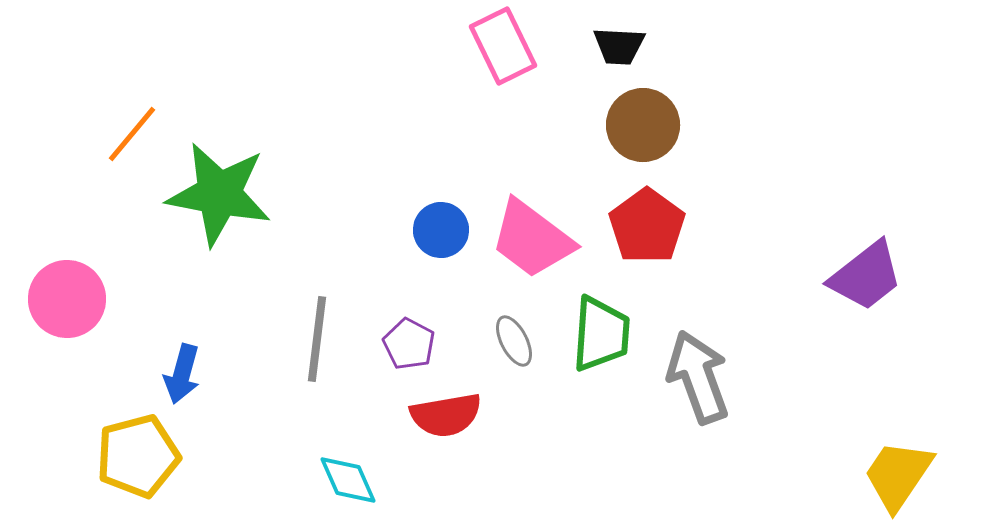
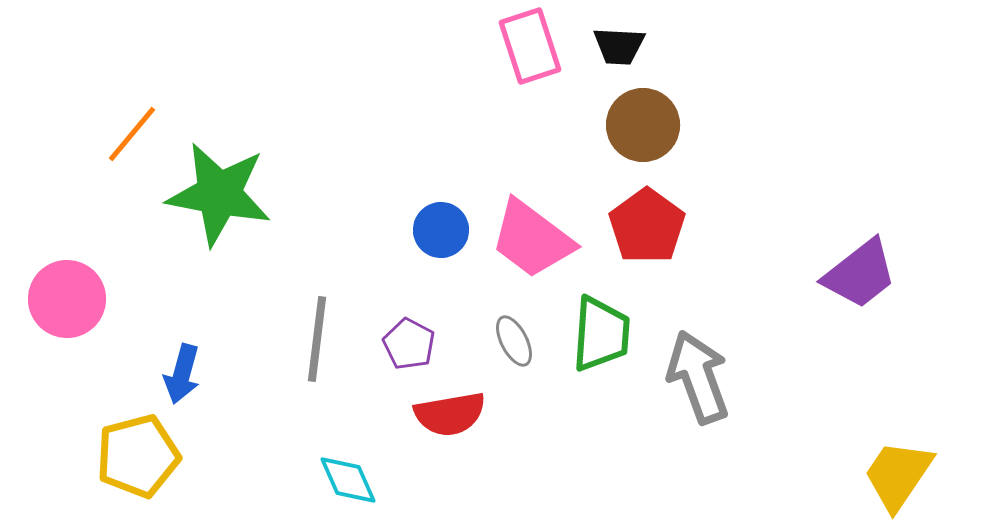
pink rectangle: moved 27 px right; rotated 8 degrees clockwise
purple trapezoid: moved 6 px left, 2 px up
red semicircle: moved 4 px right, 1 px up
